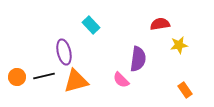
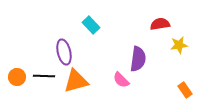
black line: rotated 15 degrees clockwise
